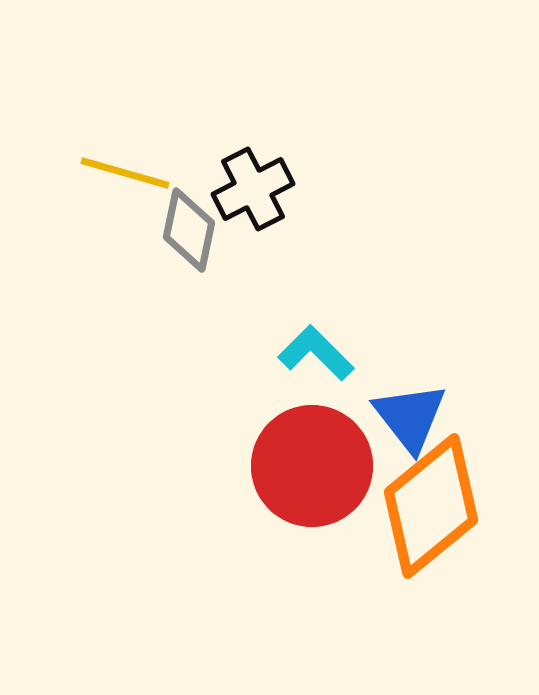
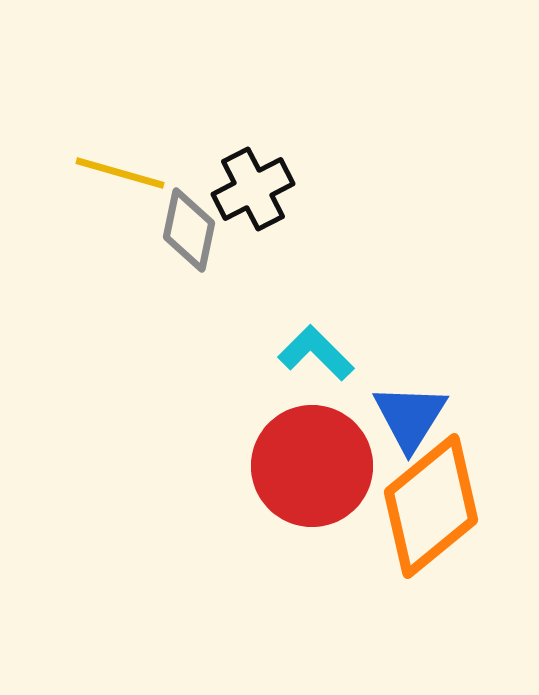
yellow line: moved 5 px left
blue triangle: rotated 10 degrees clockwise
